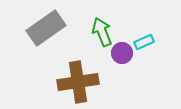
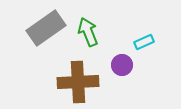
green arrow: moved 14 px left
purple circle: moved 12 px down
brown cross: rotated 6 degrees clockwise
